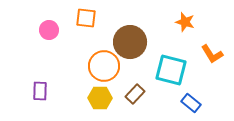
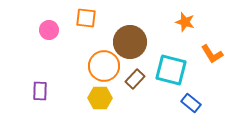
brown rectangle: moved 15 px up
